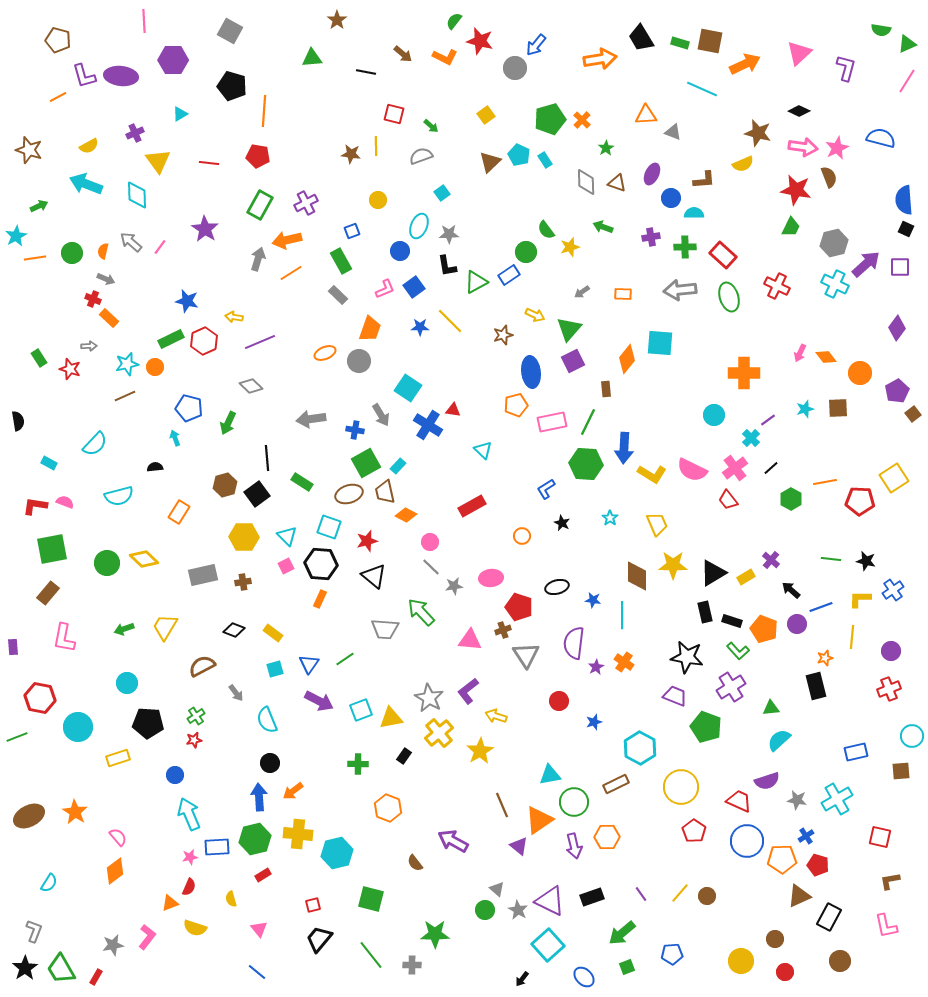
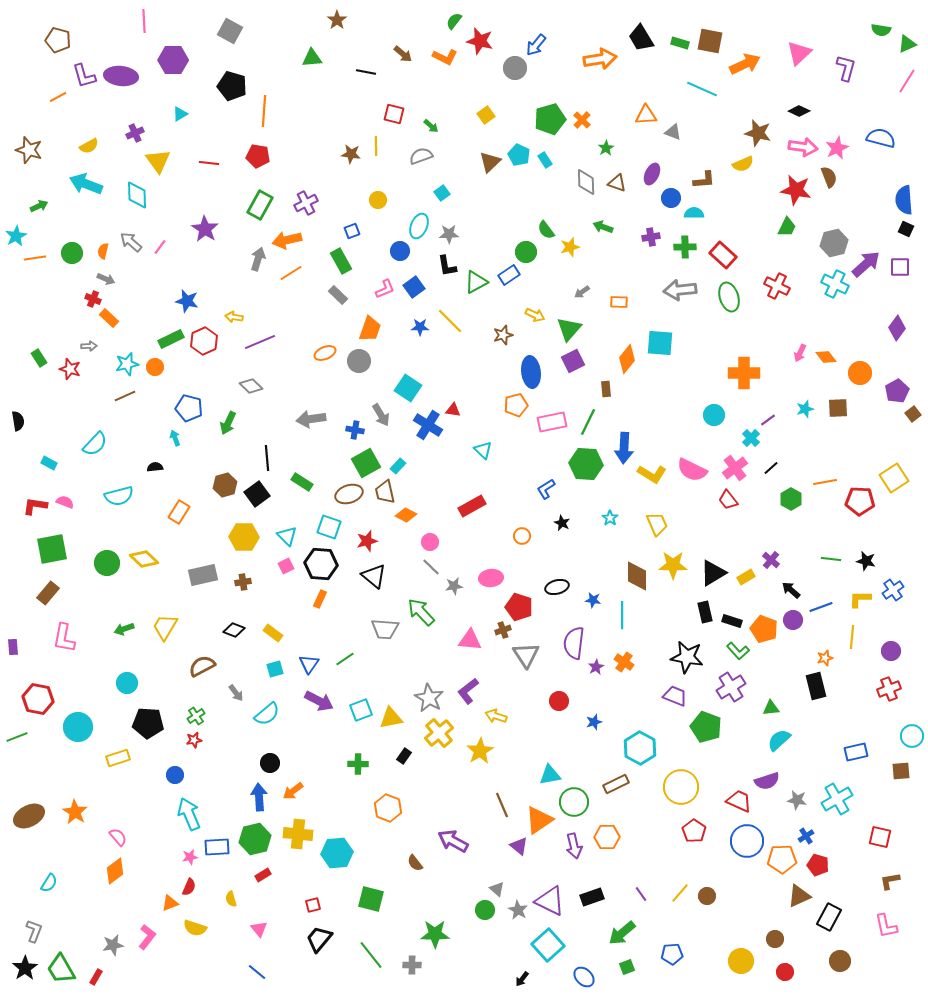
green trapezoid at (791, 227): moved 4 px left
orange rectangle at (623, 294): moved 4 px left, 8 px down
purple circle at (797, 624): moved 4 px left, 4 px up
red hexagon at (40, 698): moved 2 px left, 1 px down
cyan semicircle at (267, 720): moved 6 px up; rotated 108 degrees counterclockwise
cyan hexagon at (337, 853): rotated 8 degrees clockwise
